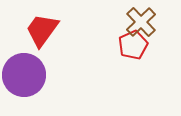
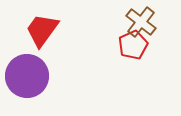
brown cross: rotated 8 degrees counterclockwise
purple circle: moved 3 px right, 1 px down
